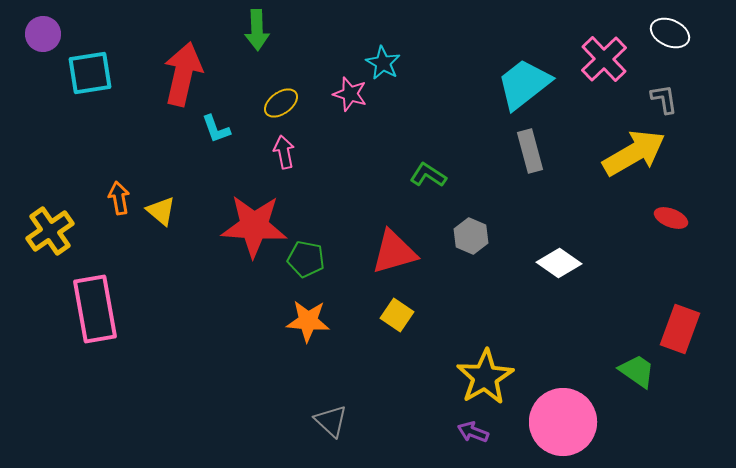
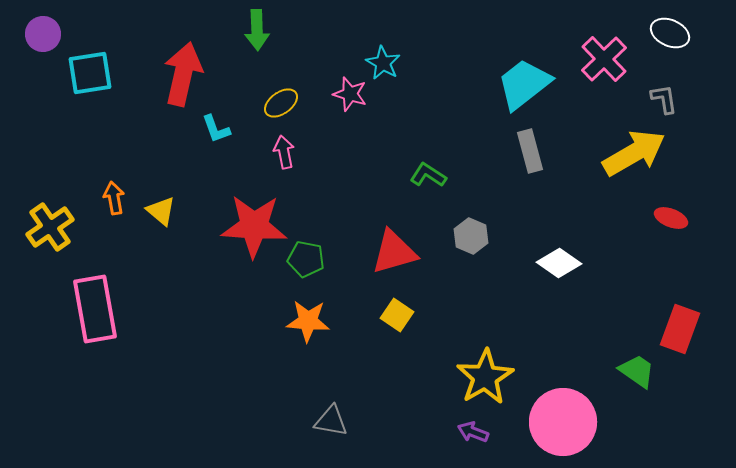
orange arrow: moved 5 px left
yellow cross: moved 4 px up
gray triangle: rotated 33 degrees counterclockwise
